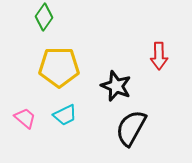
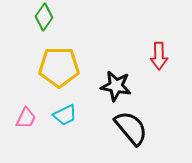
black star: rotated 12 degrees counterclockwise
pink trapezoid: moved 1 px right; rotated 75 degrees clockwise
black semicircle: rotated 111 degrees clockwise
